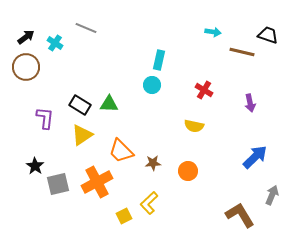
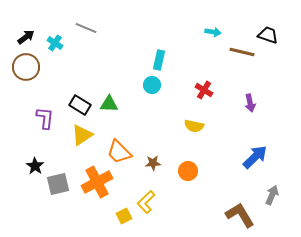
orange trapezoid: moved 2 px left, 1 px down
yellow L-shape: moved 3 px left, 1 px up
